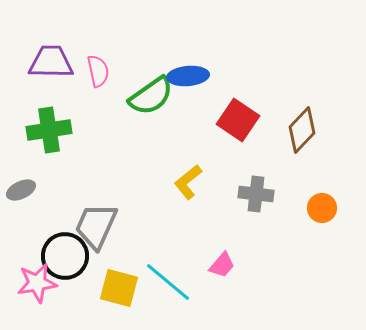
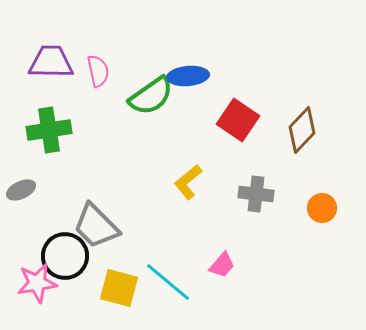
gray trapezoid: rotated 69 degrees counterclockwise
